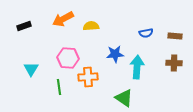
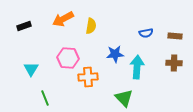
yellow semicircle: rotated 105 degrees clockwise
green line: moved 14 px left, 11 px down; rotated 14 degrees counterclockwise
green triangle: rotated 12 degrees clockwise
